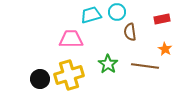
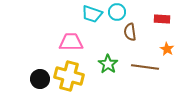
cyan trapezoid: moved 1 px right, 1 px up; rotated 145 degrees counterclockwise
red rectangle: rotated 14 degrees clockwise
pink trapezoid: moved 3 px down
orange star: moved 2 px right
brown line: moved 1 px down
yellow cross: moved 1 px down; rotated 32 degrees clockwise
